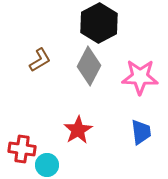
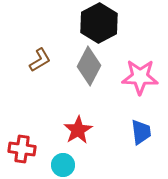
cyan circle: moved 16 px right
